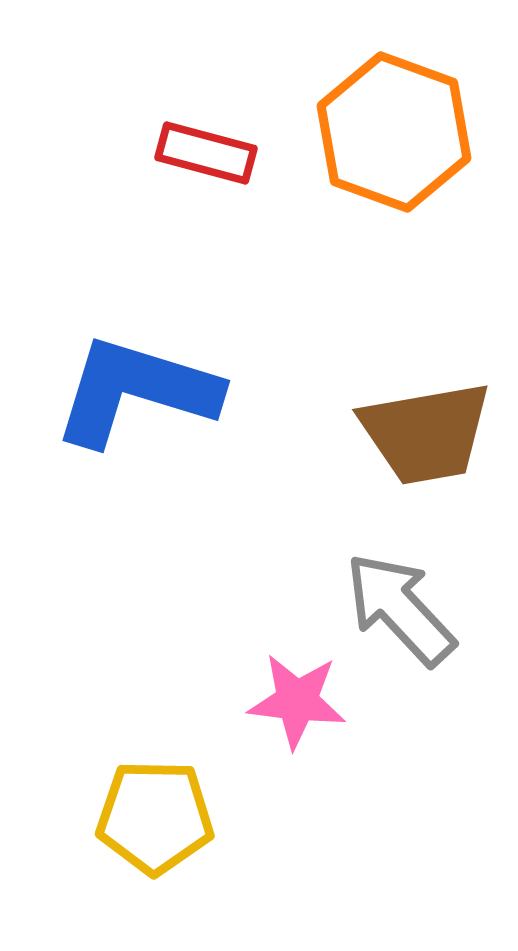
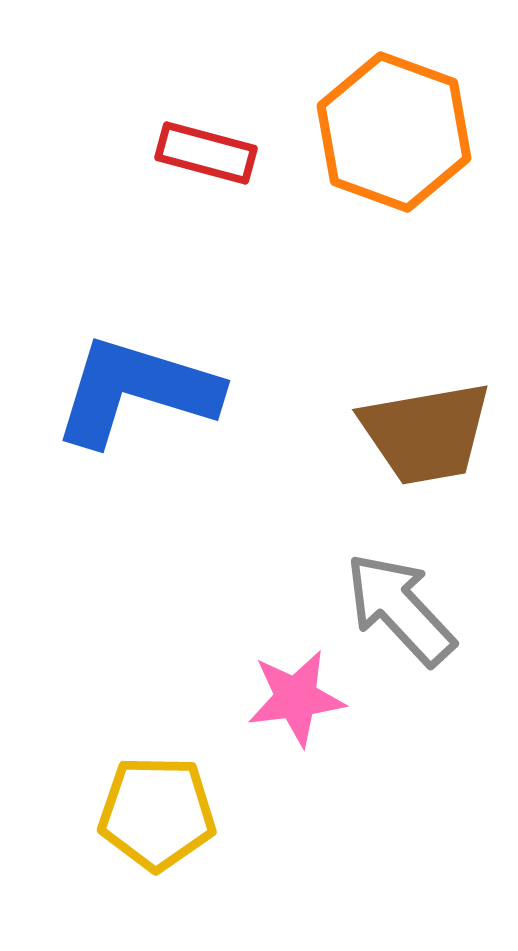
pink star: moved 1 px left, 3 px up; rotated 14 degrees counterclockwise
yellow pentagon: moved 2 px right, 4 px up
